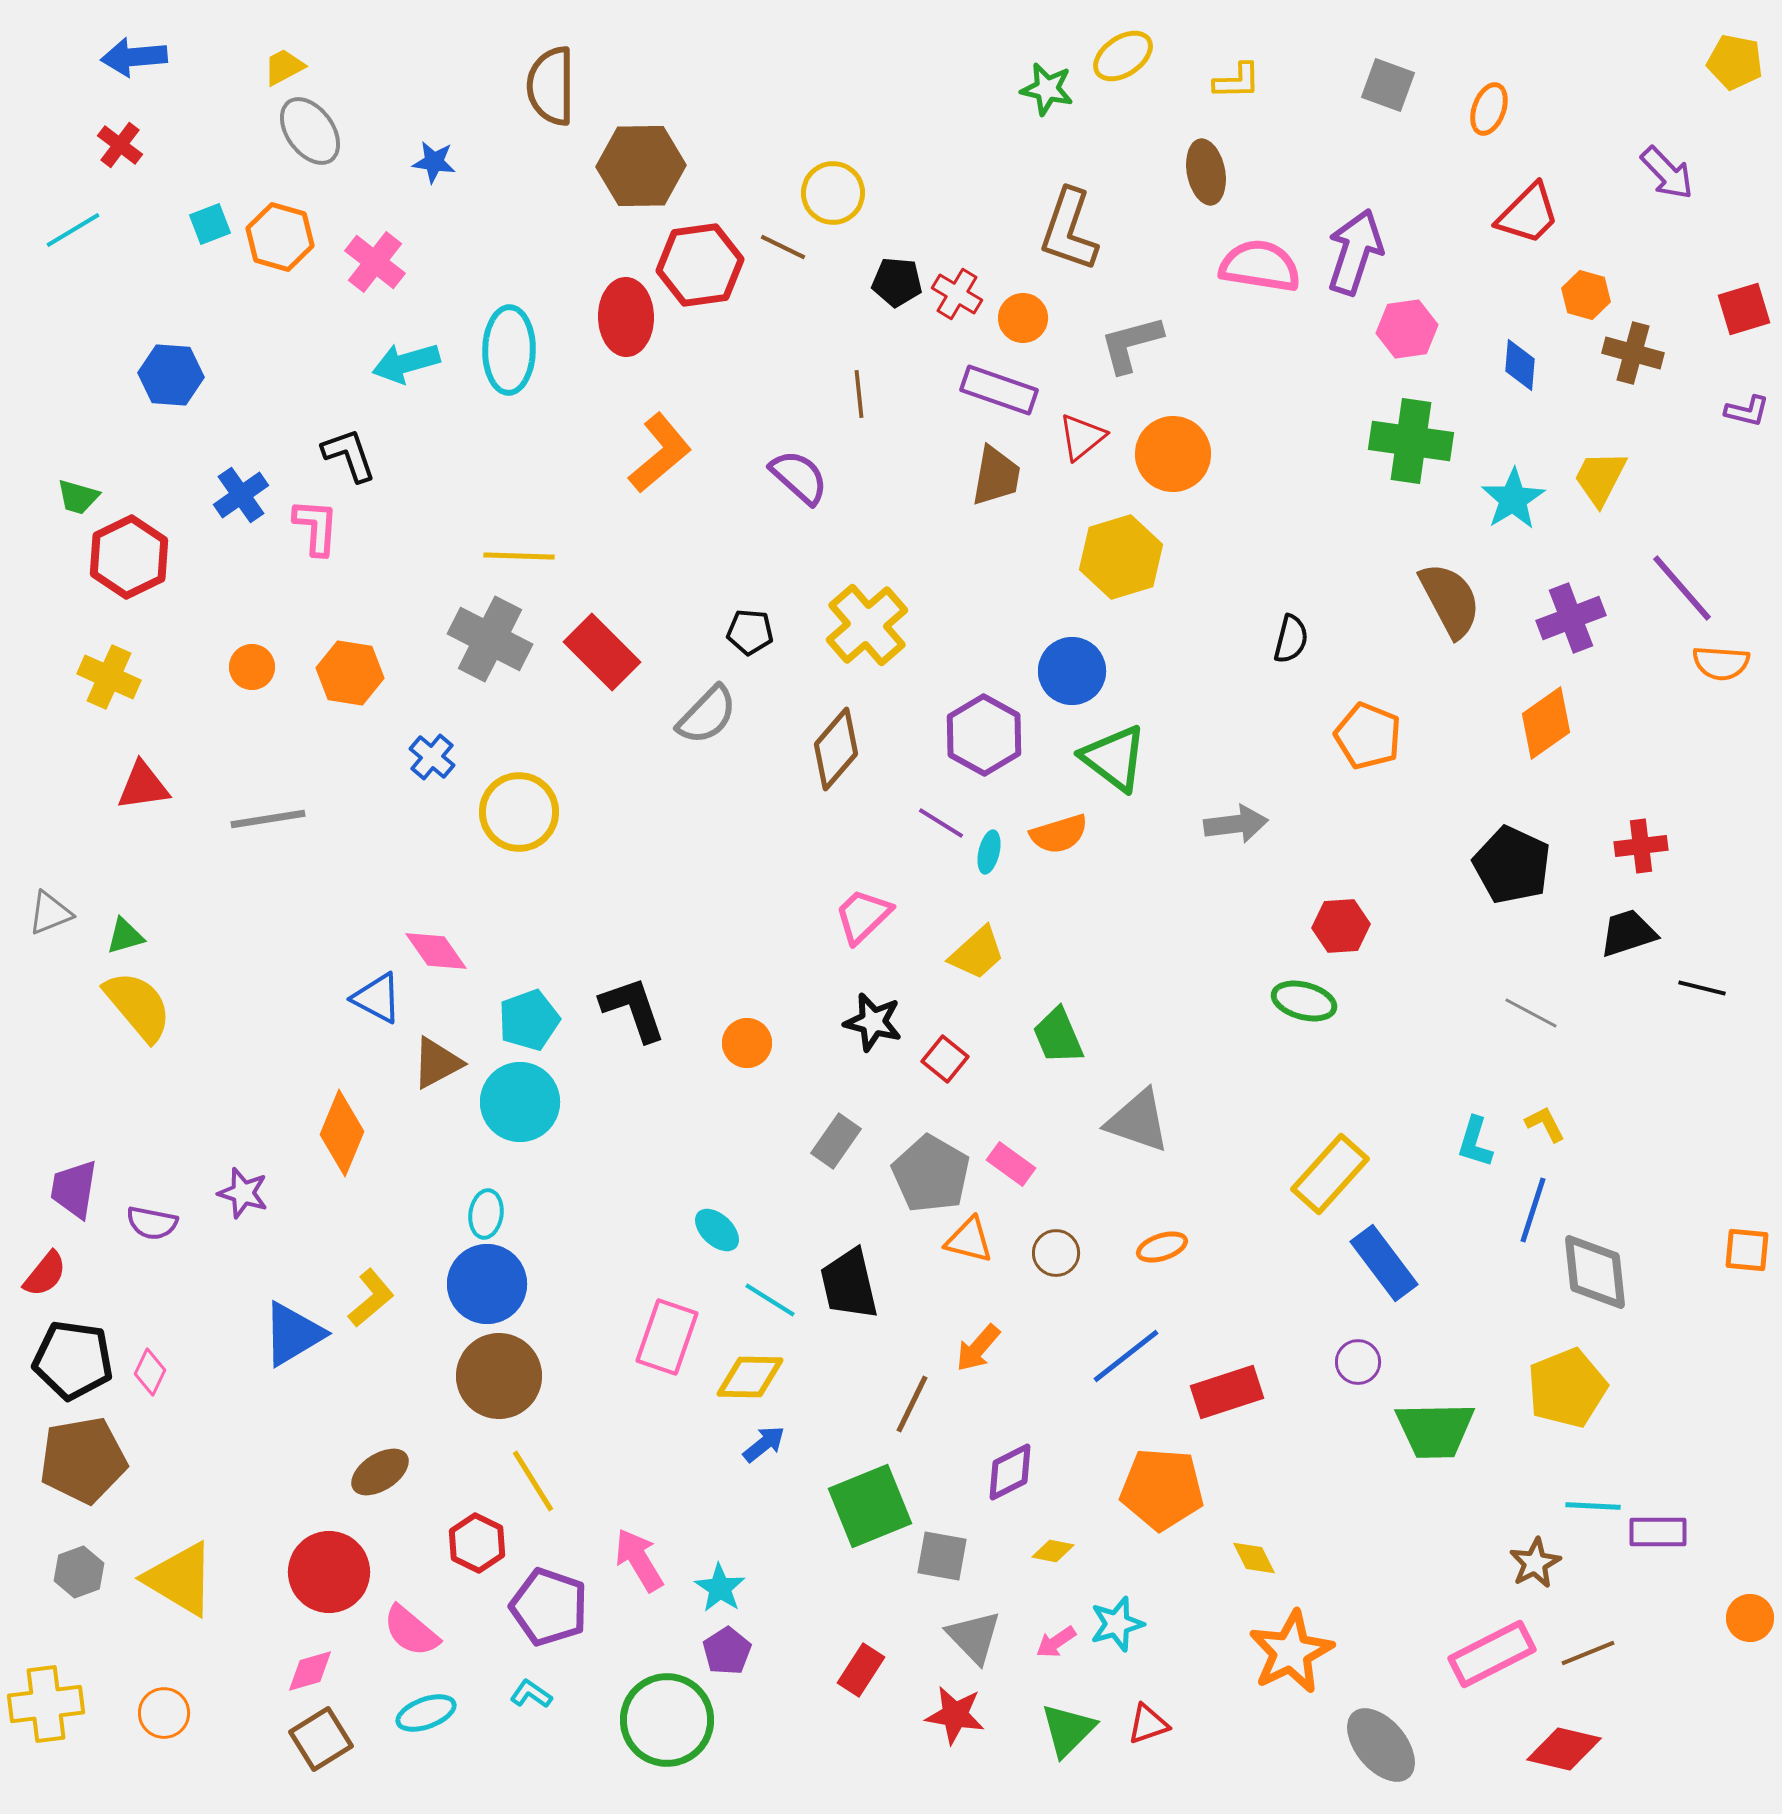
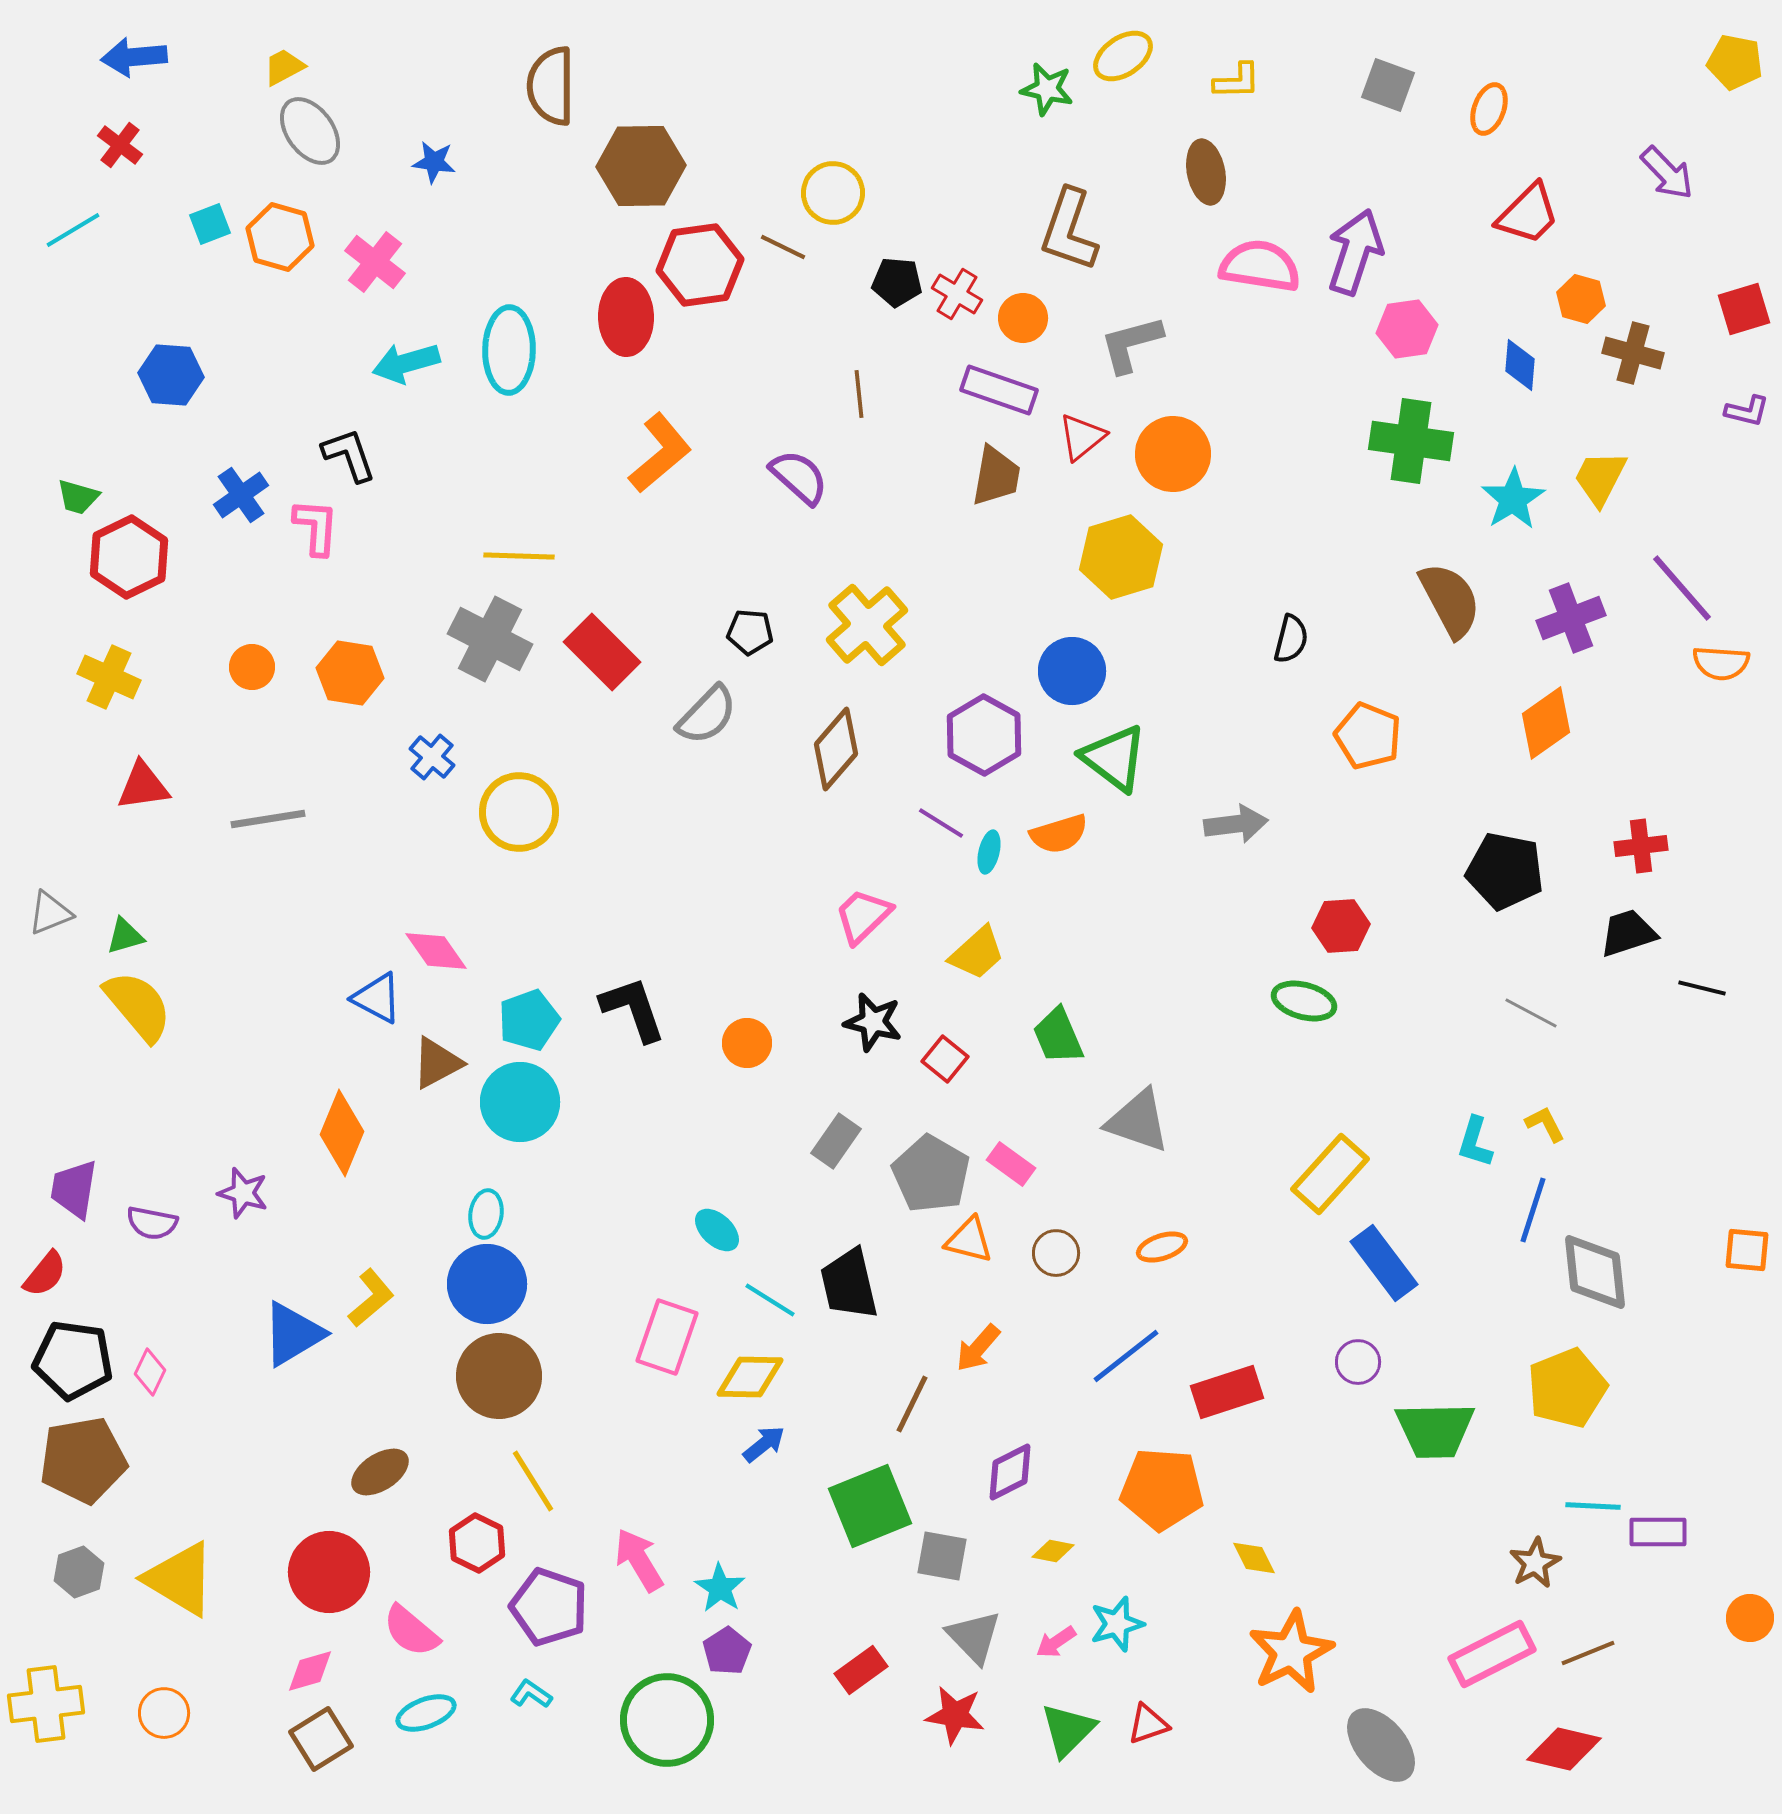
orange hexagon at (1586, 295): moved 5 px left, 4 px down
black pentagon at (1512, 865): moved 7 px left, 6 px down; rotated 14 degrees counterclockwise
red rectangle at (861, 1670): rotated 21 degrees clockwise
